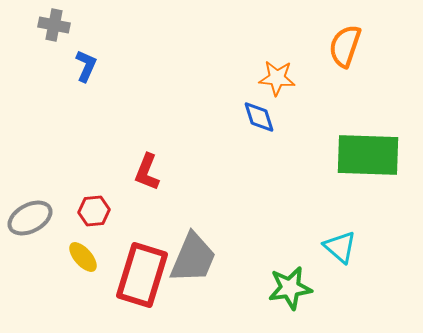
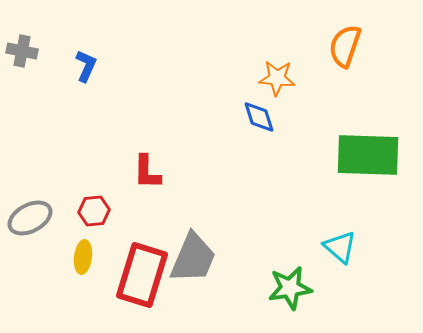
gray cross: moved 32 px left, 26 px down
red L-shape: rotated 21 degrees counterclockwise
yellow ellipse: rotated 48 degrees clockwise
